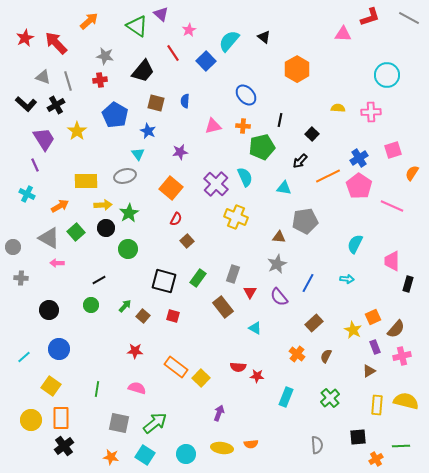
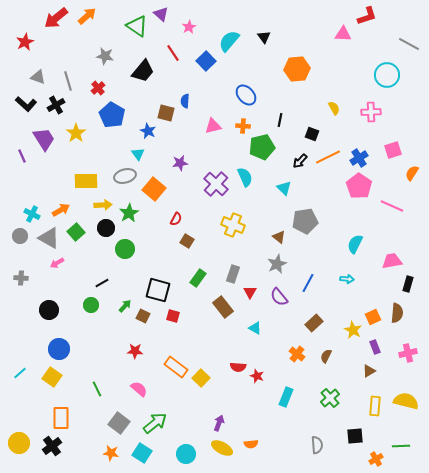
red L-shape at (370, 17): moved 3 px left, 1 px up
gray line at (409, 18): moved 26 px down
orange arrow at (89, 21): moved 2 px left, 5 px up
pink star at (189, 30): moved 3 px up
black triangle at (264, 37): rotated 16 degrees clockwise
red star at (25, 38): moved 4 px down
red arrow at (56, 43): moved 25 px up; rotated 85 degrees counterclockwise
orange hexagon at (297, 69): rotated 25 degrees clockwise
gray triangle at (43, 77): moved 5 px left
red cross at (100, 80): moved 2 px left, 8 px down; rotated 32 degrees counterclockwise
brown square at (156, 103): moved 10 px right, 10 px down
yellow semicircle at (338, 108): moved 4 px left; rotated 56 degrees clockwise
blue pentagon at (115, 115): moved 3 px left
yellow star at (77, 131): moved 1 px left, 2 px down
black square at (312, 134): rotated 24 degrees counterclockwise
purple star at (180, 152): moved 11 px down
purple line at (35, 165): moved 13 px left, 9 px up
orange line at (328, 176): moved 19 px up
orange square at (171, 188): moved 17 px left, 1 px down
cyan triangle at (284, 188): rotated 35 degrees clockwise
cyan cross at (27, 194): moved 5 px right, 20 px down
orange arrow at (60, 206): moved 1 px right, 4 px down
yellow cross at (236, 217): moved 3 px left, 8 px down
brown triangle at (279, 237): rotated 32 degrees clockwise
brown square at (187, 241): rotated 16 degrees counterclockwise
gray circle at (13, 247): moved 7 px right, 11 px up
green circle at (128, 249): moved 3 px left
pink trapezoid at (392, 261): rotated 80 degrees clockwise
pink arrow at (57, 263): rotated 32 degrees counterclockwise
black line at (99, 280): moved 3 px right, 3 px down
black square at (164, 281): moved 6 px left, 9 px down
brown square at (143, 316): rotated 16 degrees counterclockwise
brown semicircle at (396, 329): moved 1 px right, 16 px up; rotated 36 degrees counterclockwise
pink cross at (402, 356): moved 6 px right, 3 px up
cyan line at (24, 357): moved 4 px left, 16 px down
red star at (257, 376): rotated 16 degrees clockwise
yellow square at (51, 386): moved 1 px right, 9 px up
pink semicircle at (137, 388): moved 2 px right, 1 px down; rotated 24 degrees clockwise
green line at (97, 389): rotated 35 degrees counterclockwise
yellow rectangle at (377, 405): moved 2 px left, 1 px down
purple arrow at (219, 413): moved 10 px down
yellow circle at (31, 420): moved 12 px left, 23 px down
gray square at (119, 423): rotated 25 degrees clockwise
black square at (358, 437): moved 3 px left, 1 px up
black cross at (64, 446): moved 12 px left
yellow ellipse at (222, 448): rotated 20 degrees clockwise
cyan square at (145, 455): moved 3 px left, 2 px up
orange star at (111, 457): moved 4 px up
